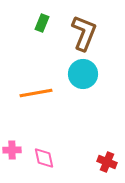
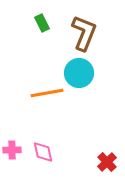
green rectangle: rotated 48 degrees counterclockwise
cyan circle: moved 4 px left, 1 px up
orange line: moved 11 px right
pink diamond: moved 1 px left, 6 px up
red cross: rotated 24 degrees clockwise
